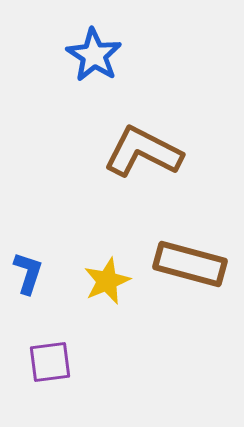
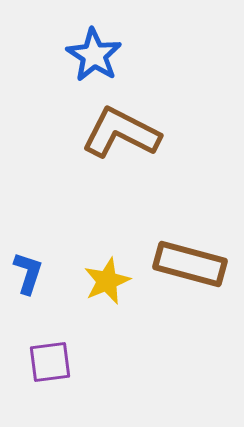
brown L-shape: moved 22 px left, 19 px up
